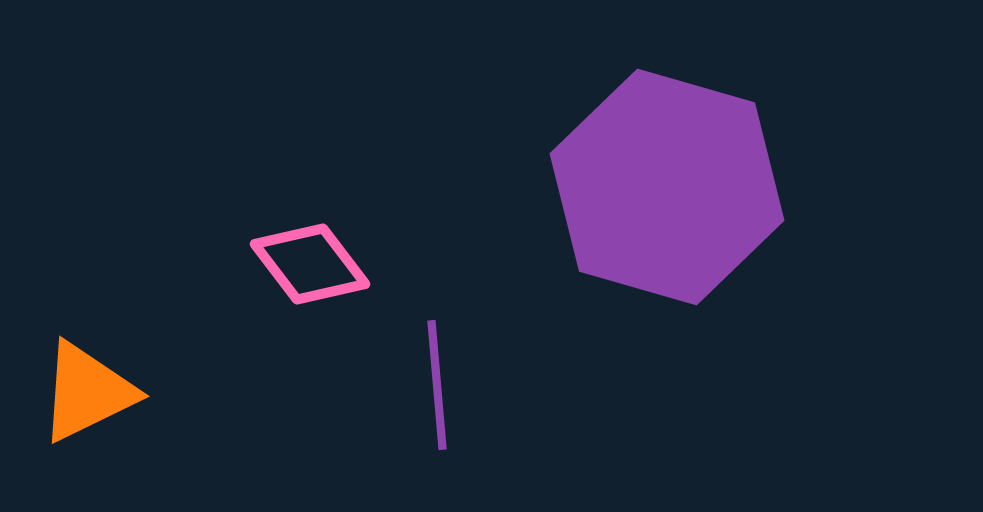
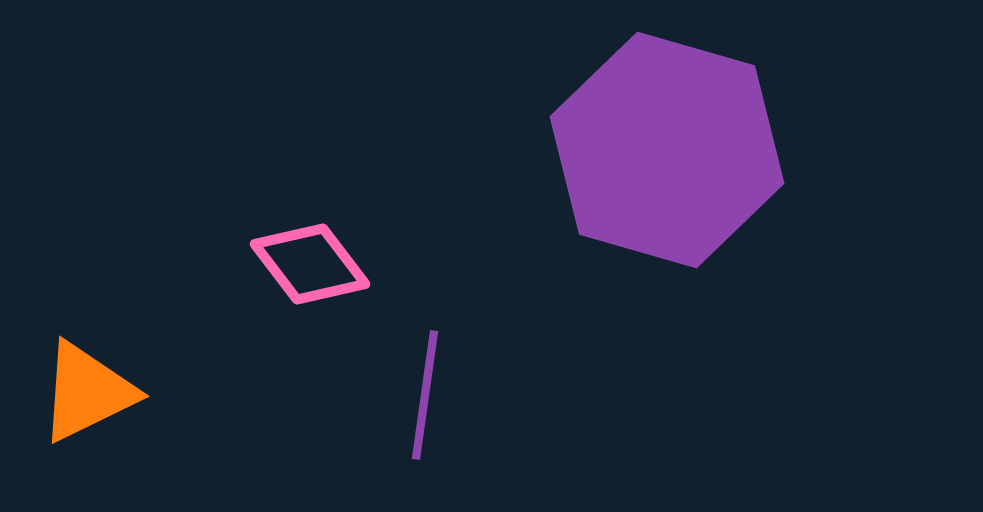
purple hexagon: moved 37 px up
purple line: moved 12 px left, 10 px down; rotated 13 degrees clockwise
